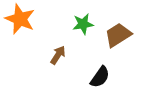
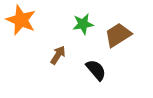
orange star: moved 1 px right, 1 px down
black semicircle: moved 4 px left, 7 px up; rotated 75 degrees counterclockwise
